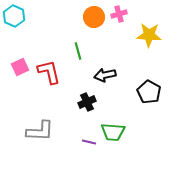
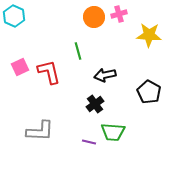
black cross: moved 8 px right, 2 px down; rotated 12 degrees counterclockwise
